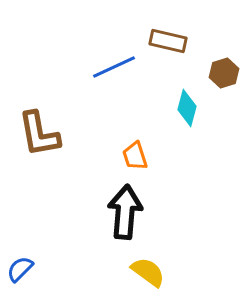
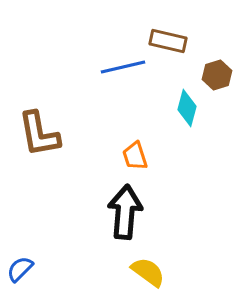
blue line: moved 9 px right; rotated 12 degrees clockwise
brown hexagon: moved 7 px left, 2 px down
